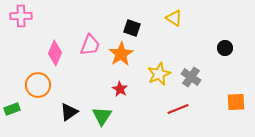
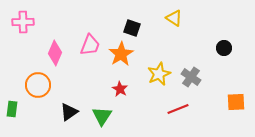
pink cross: moved 2 px right, 6 px down
black circle: moved 1 px left
green rectangle: rotated 63 degrees counterclockwise
